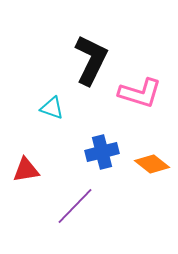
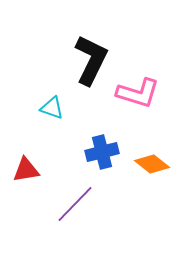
pink L-shape: moved 2 px left
purple line: moved 2 px up
